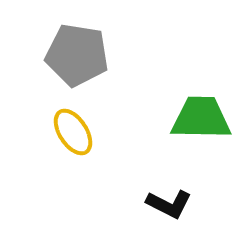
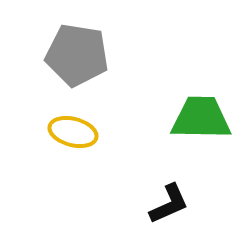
yellow ellipse: rotated 42 degrees counterclockwise
black L-shape: rotated 51 degrees counterclockwise
